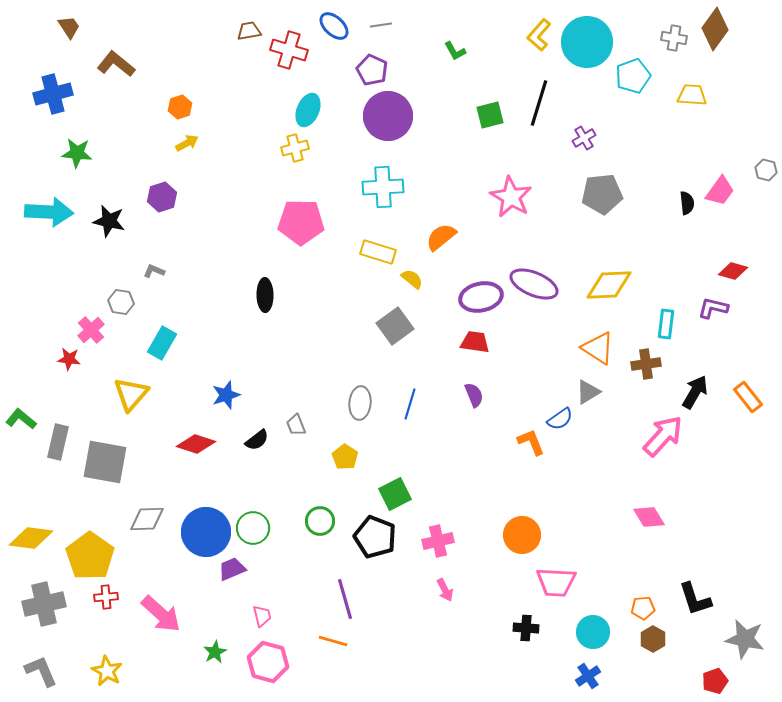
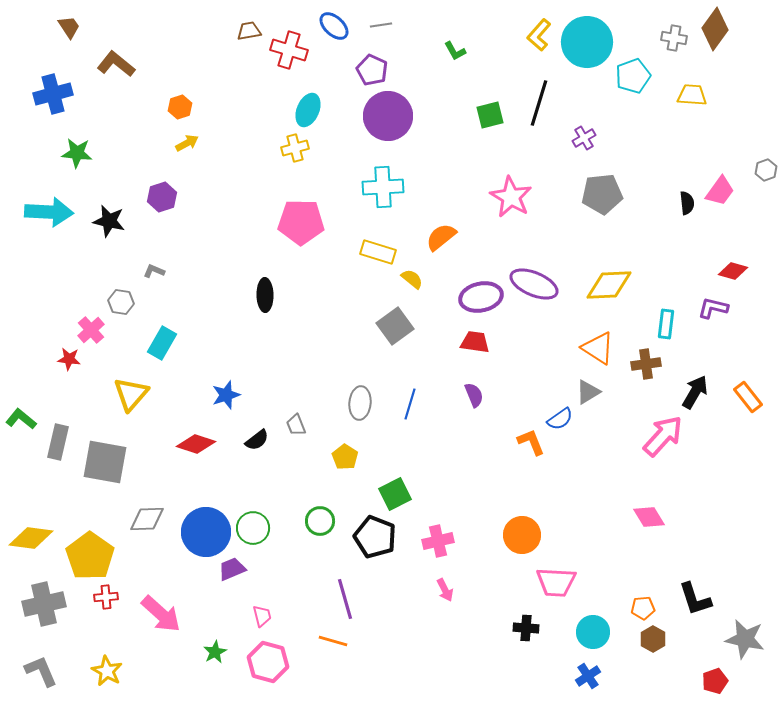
gray hexagon at (766, 170): rotated 25 degrees clockwise
